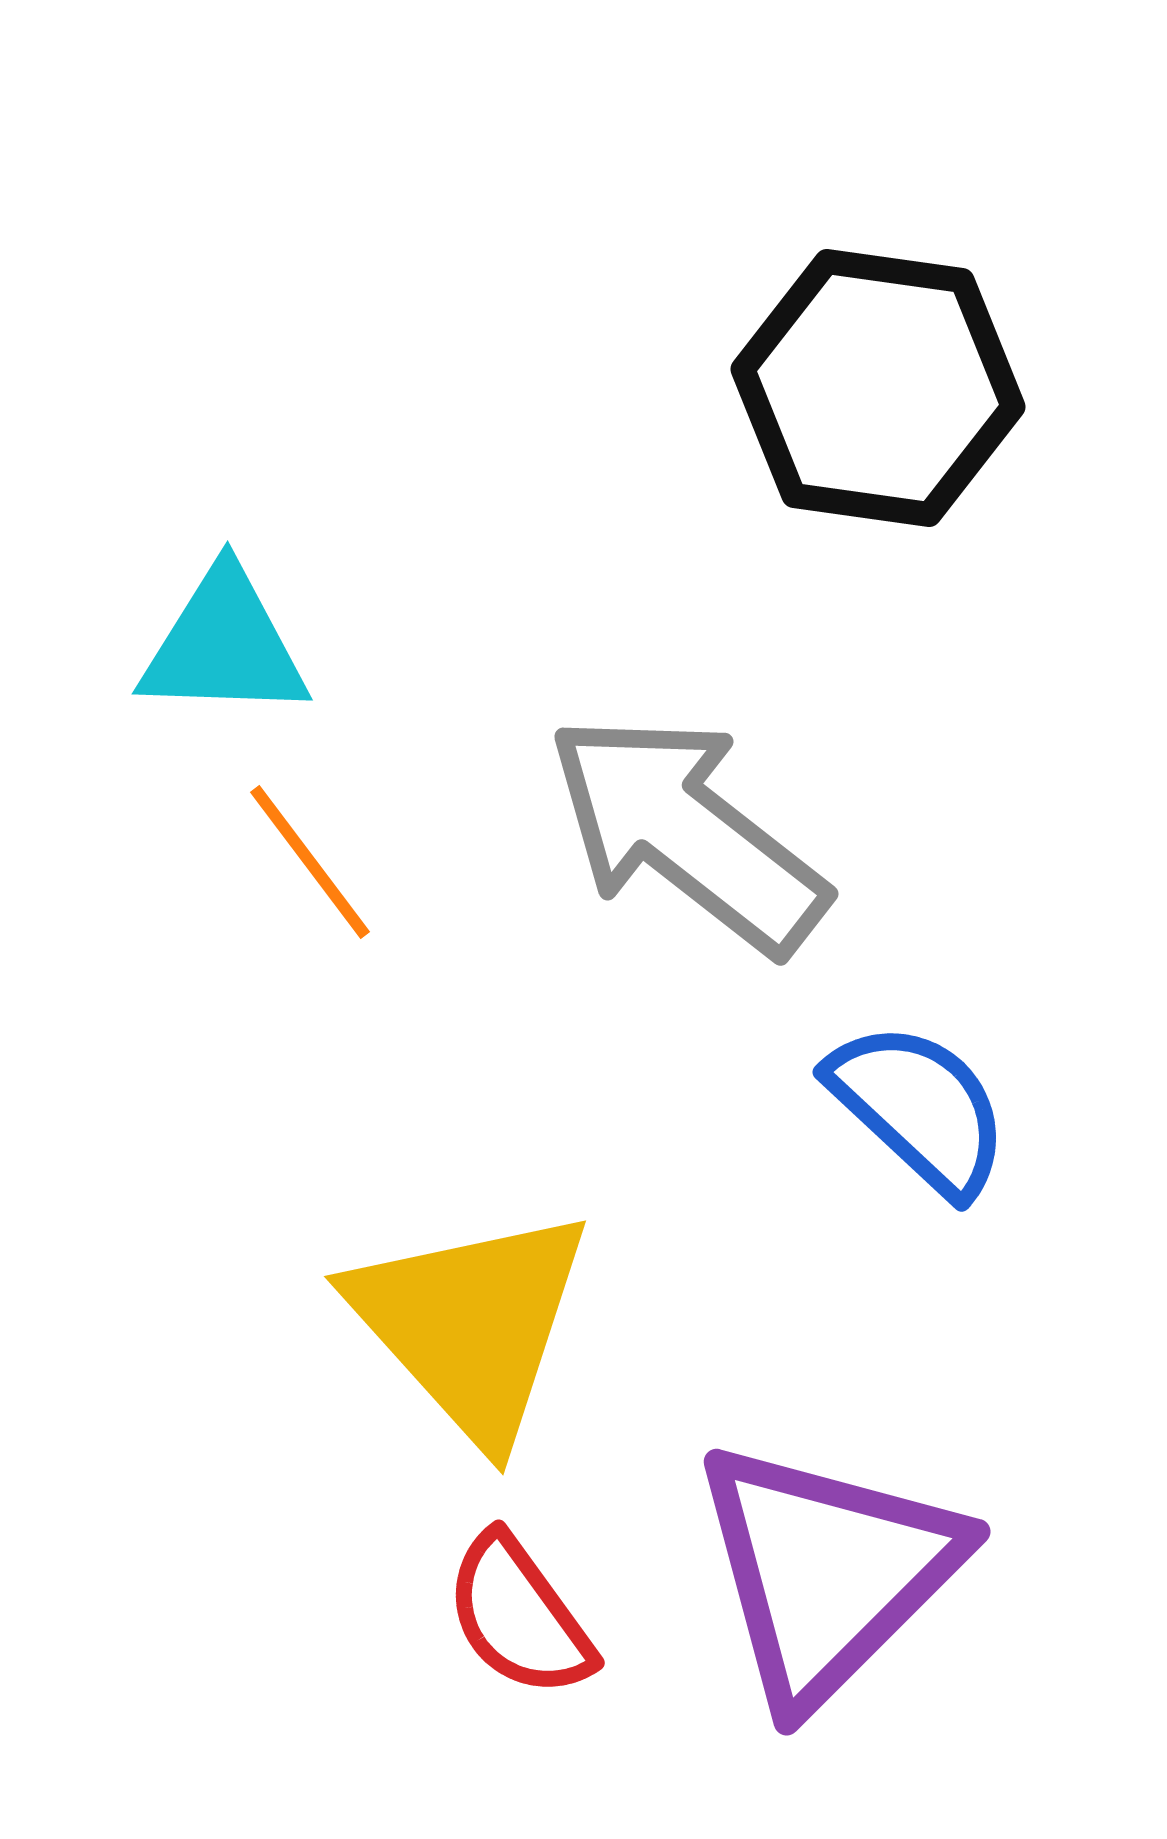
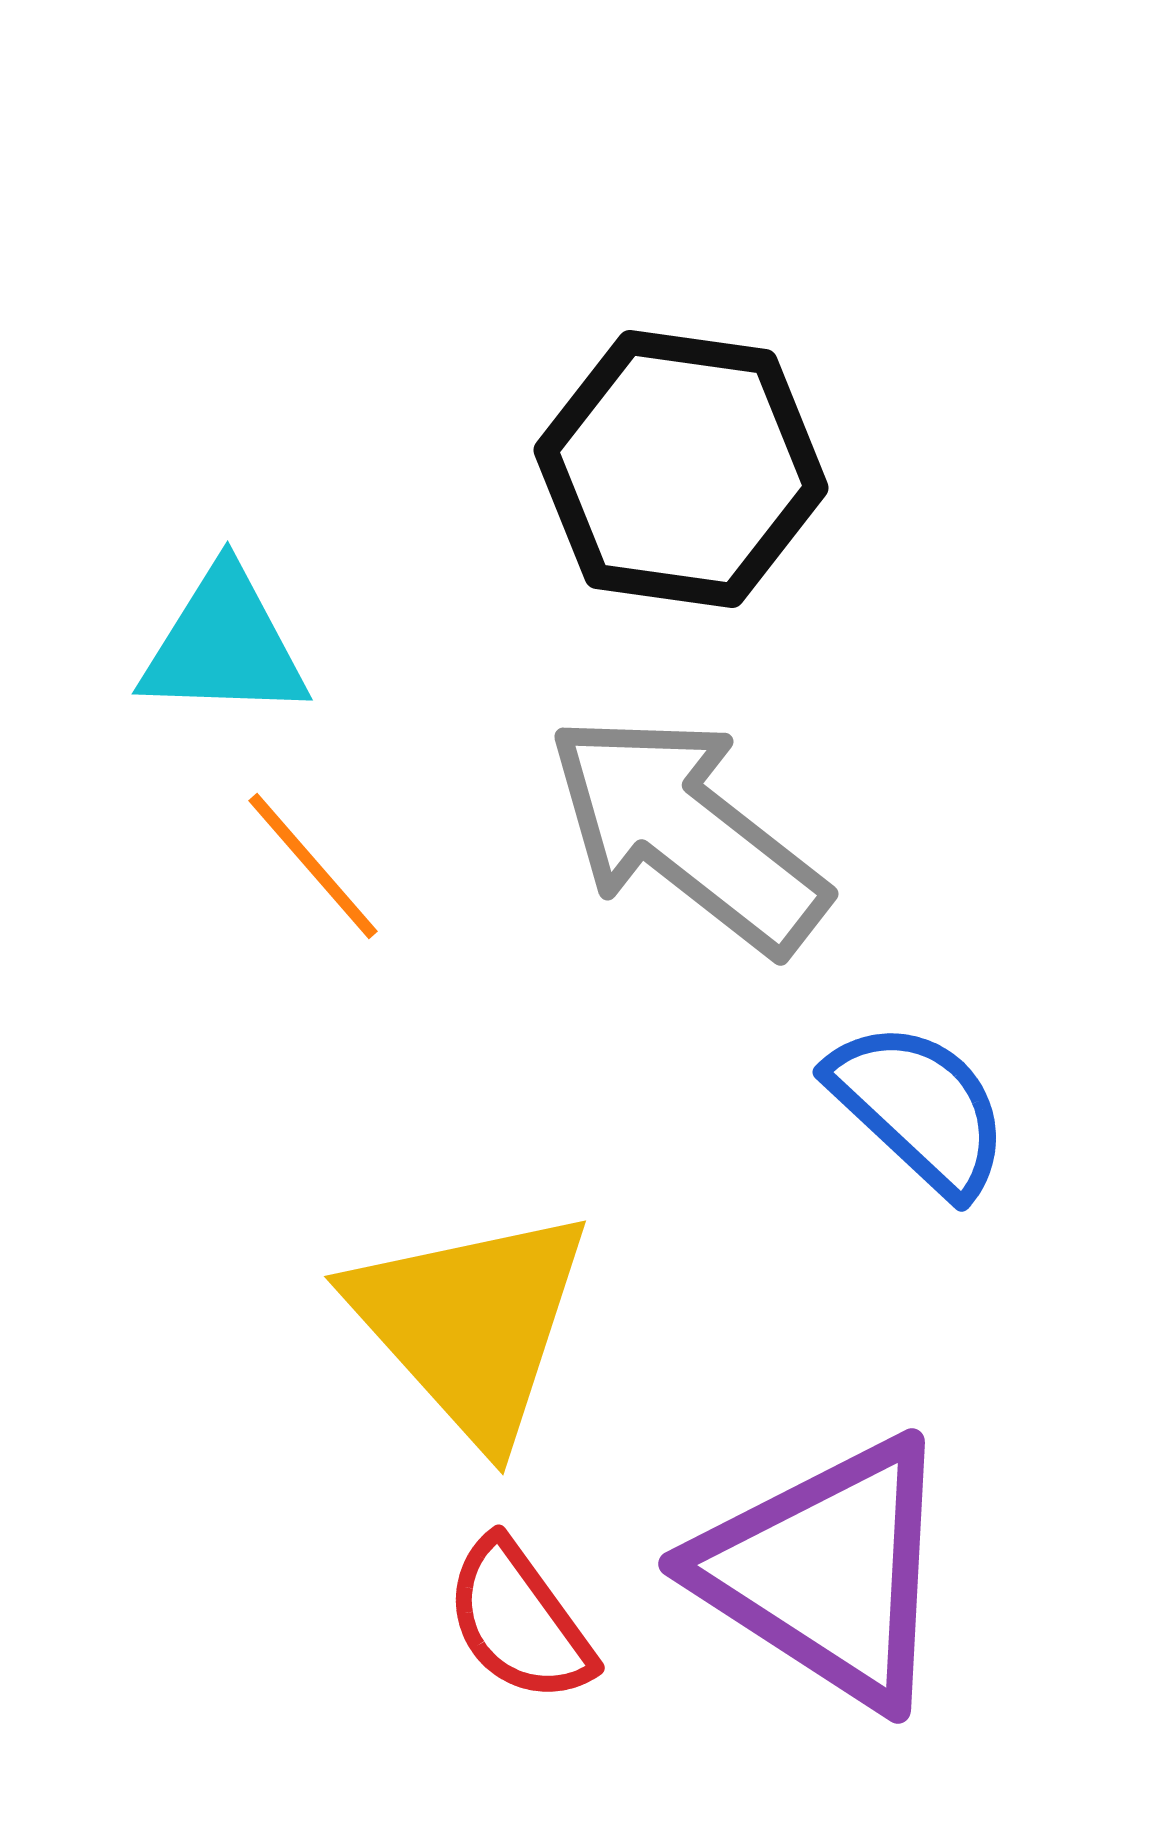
black hexagon: moved 197 px left, 81 px down
orange line: moved 3 px right, 4 px down; rotated 4 degrees counterclockwise
purple triangle: rotated 42 degrees counterclockwise
red semicircle: moved 5 px down
